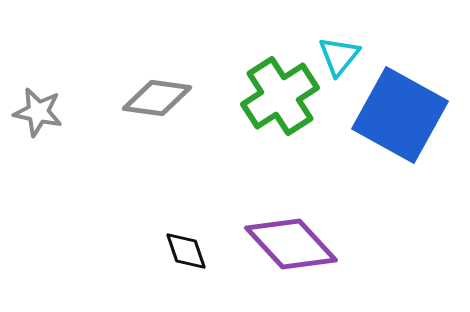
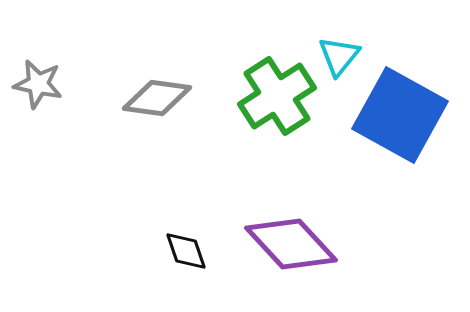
green cross: moved 3 px left
gray star: moved 28 px up
